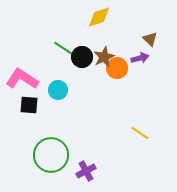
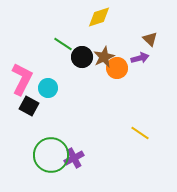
green line: moved 4 px up
pink L-shape: rotated 84 degrees clockwise
cyan circle: moved 10 px left, 2 px up
black square: moved 1 px down; rotated 24 degrees clockwise
purple cross: moved 12 px left, 13 px up
